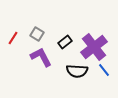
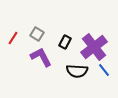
black rectangle: rotated 24 degrees counterclockwise
